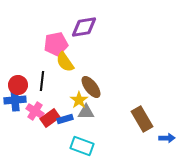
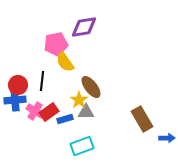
red rectangle: moved 1 px left, 6 px up
cyan rectangle: rotated 40 degrees counterclockwise
